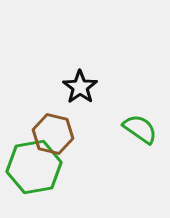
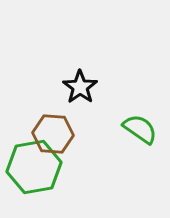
brown hexagon: rotated 9 degrees counterclockwise
